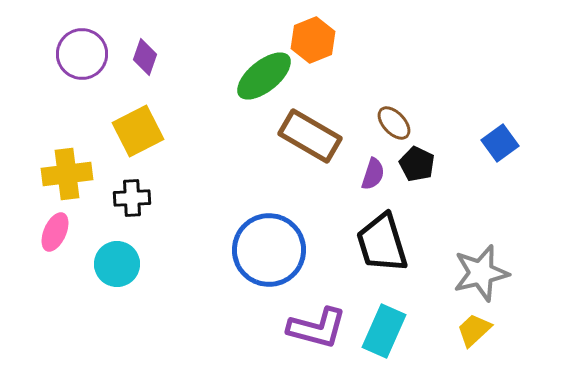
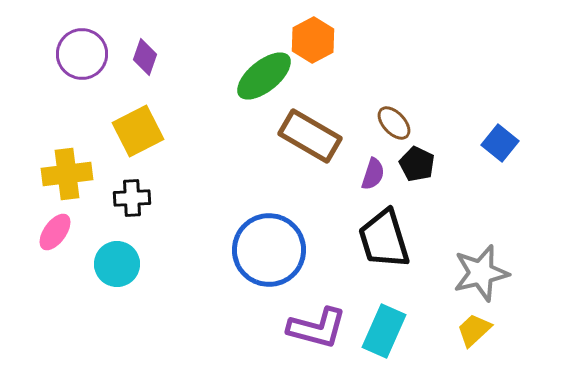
orange hexagon: rotated 6 degrees counterclockwise
blue square: rotated 15 degrees counterclockwise
pink ellipse: rotated 12 degrees clockwise
black trapezoid: moved 2 px right, 4 px up
